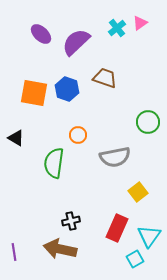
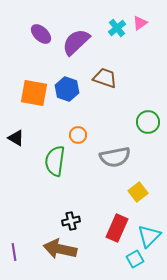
green semicircle: moved 1 px right, 2 px up
cyan triangle: rotated 10 degrees clockwise
